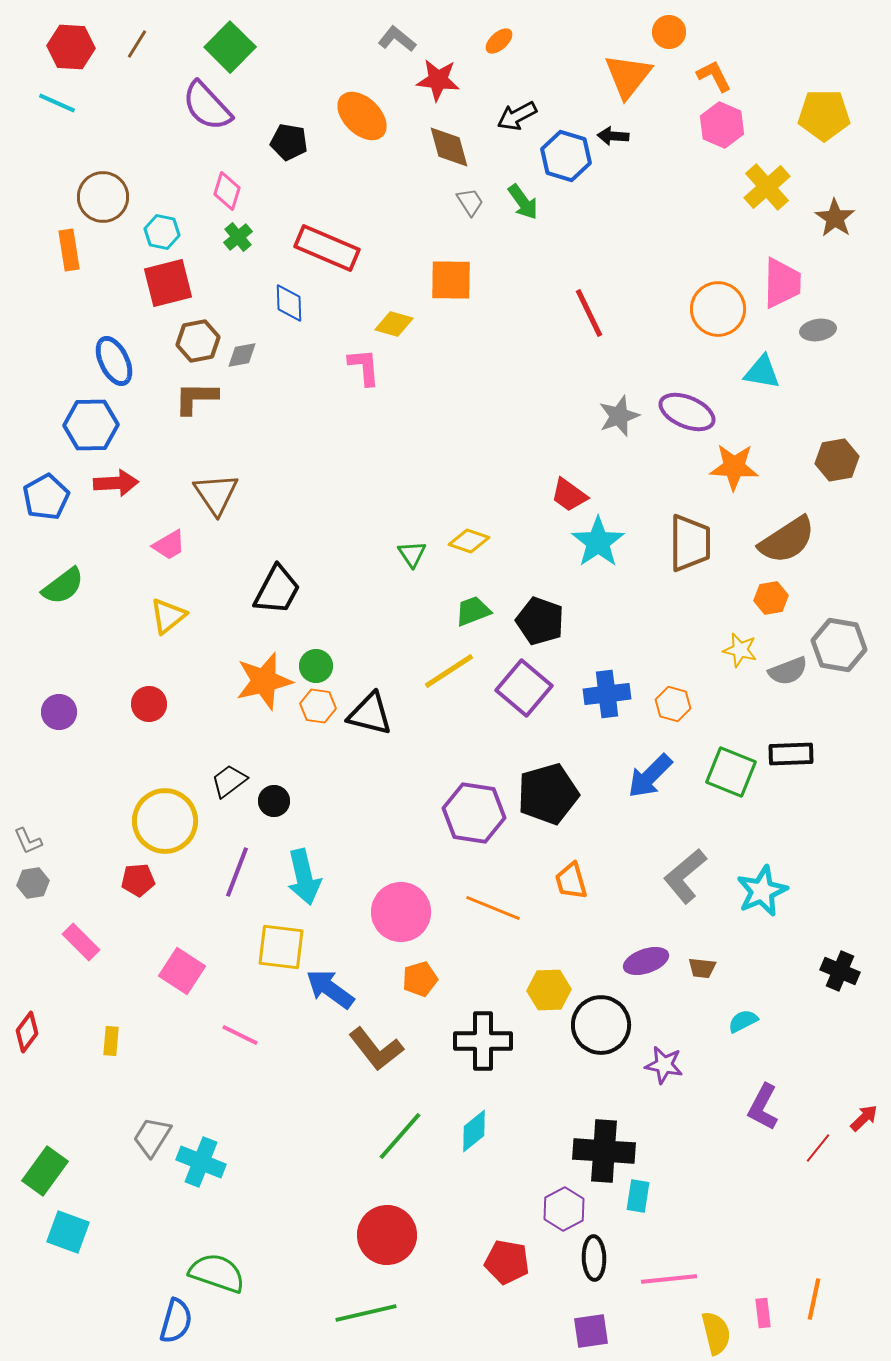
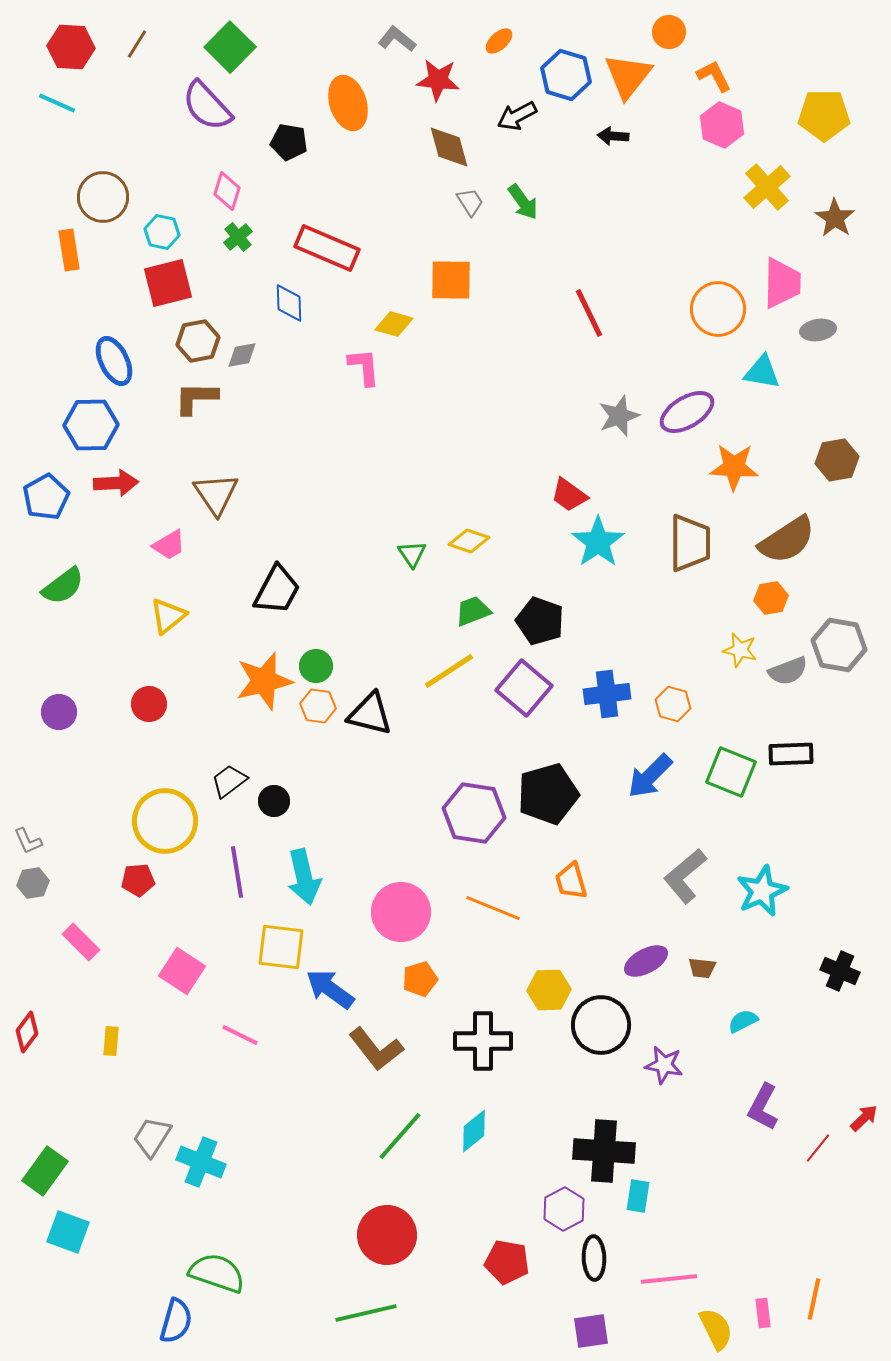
orange ellipse at (362, 116): moved 14 px left, 13 px up; rotated 28 degrees clockwise
blue hexagon at (566, 156): moved 81 px up
purple ellipse at (687, 412): rotated 54 degrees counterclockwise
purple line at (237, 872): rotated 30 degrees counterclockwise
purple ellipse at (646, 961): rotated 9 degrees counterclockwise
yellow semicircle at (716, 1333): moved 4 px up; rotated 12 degrees counterclockwise
